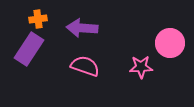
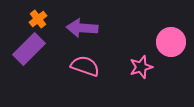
orange cross: rotated 30 degrees counterclockwise
pink circle: moved 1 px right, 1 px up
purple rectangle: rotated 12 degrees clockwise
pink star: rotated 15 degrees counterclockwise
